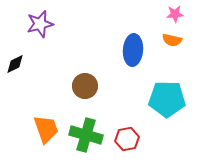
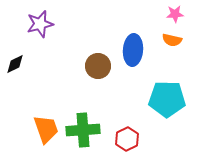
brown circle: moved 13 px right, 20 px up
green cross: moved 3 px left, 5 px up; rotated 20 degrees counterclockwise
red hexagon: rotated 15 degrees counterclockwise
